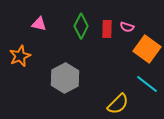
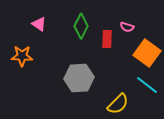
pink triangle: rotated 21 degrees clockwise
red rectangle: moved 10 px down
orange square: moved 4 px down
orange star: moved 2 px right; rotated 25 degrees clockwise
gray hexagon: moved 14 px right; rotated 24 degrees clockwise
cyan line: moved 1 px down
